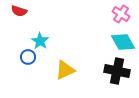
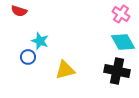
cyan star: rotated 12 degrees counterclockwise
yellow triangle: rotated 10 degrees clockwise
